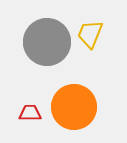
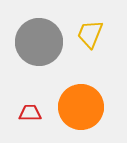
gray circle: moved 8 px left
orange circle: moved 7 px right
